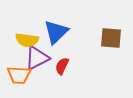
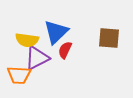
brown square: moved 2 px left
red semicircle: moved 3 px right, 16 px up
